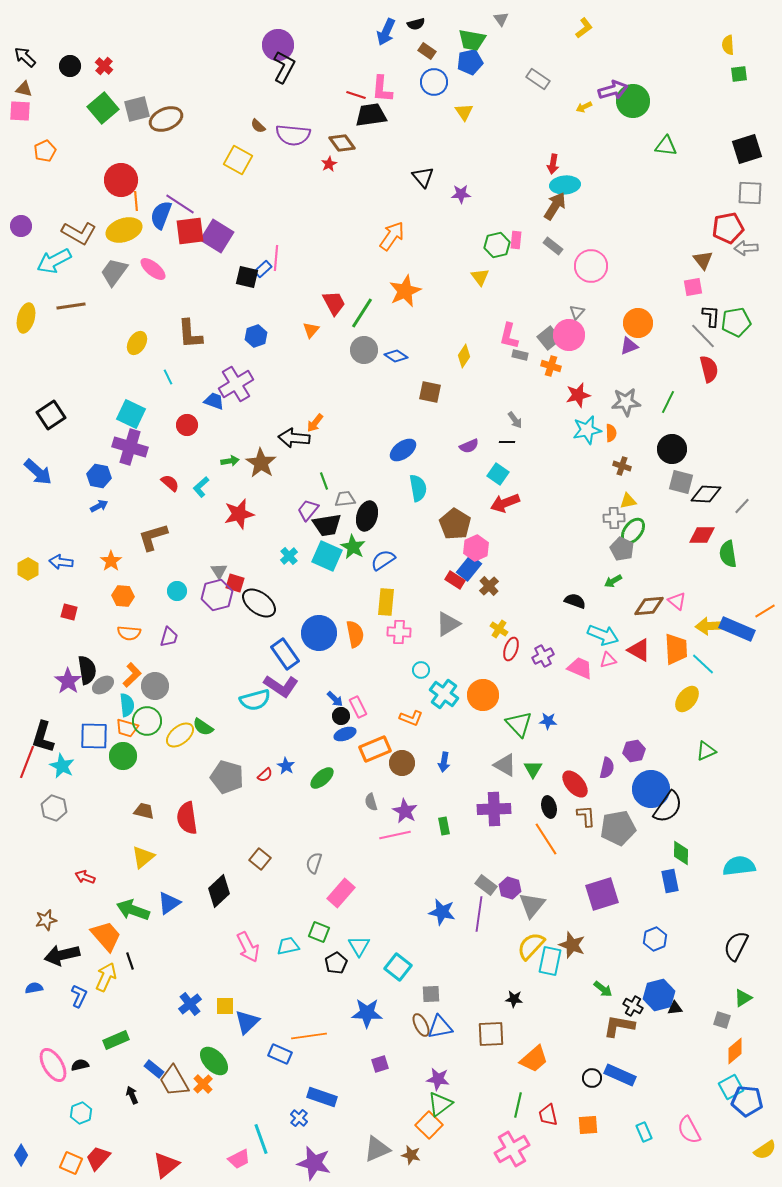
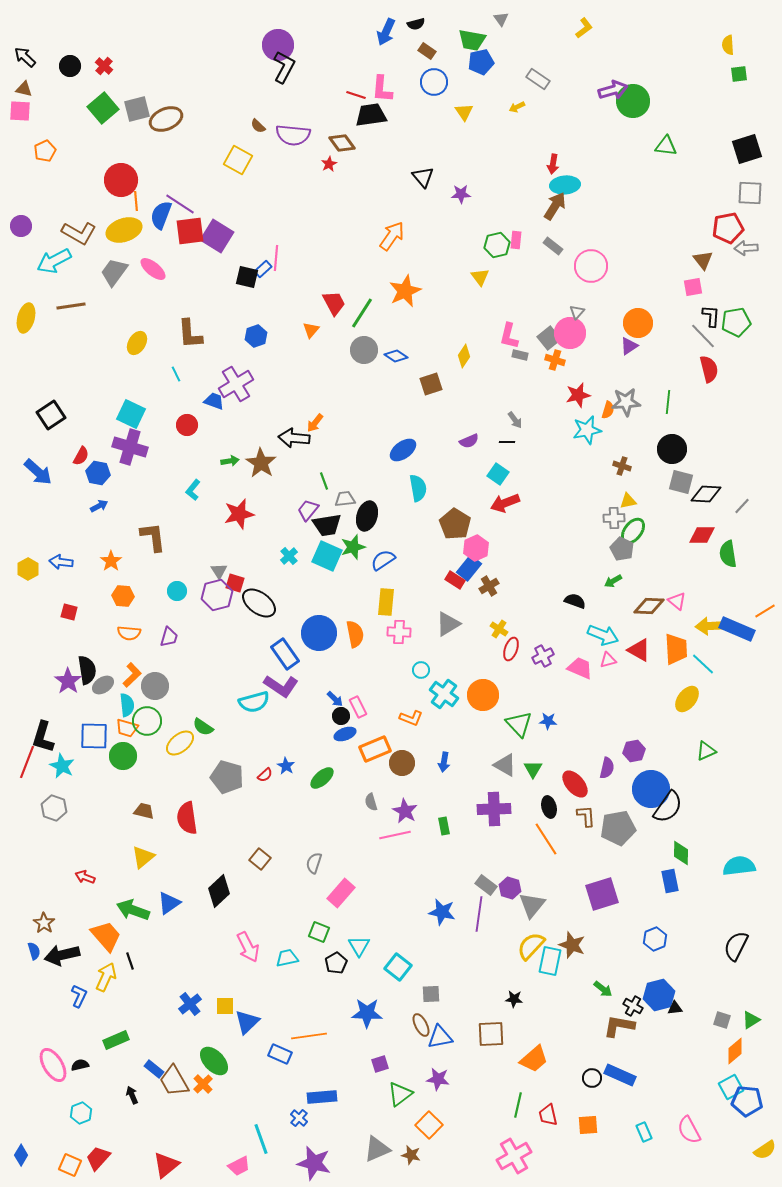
blue pentagon at (470, 62): moved 11 px right
yellow arrow at (584, 107): moved 67 px left
pink circle at (569, 335): moved 1 px right, 2 px up
purple triangle at (629, 346): rotated 12 degrees counterclockwise
orange cross at (551, 366): moved 4 px right, 6 px up
cyan line at (168, 377): moved 8 px right, 3 px up
brown square at (430, 392): moved 1 px right, 8 px up; rotated 30 degrees counterclockwise
green line at (668, 402): rotated 20 degrees counterclockwise
orange semicircle at (611, 433): moved 3 px left, 23 px up; rotated 18 degrees clockwise
purple semicircle at (469, 446): moved 5 px up
blue hexagon at (99, 476): moved 1 px left, 3 px up
red semicircle at (170, 483): moved 89 px left, 27 px up; rotated 78 degrees clockwise
cyan L-shape at (201, 487): moved 8 px left, 3 px down; rotated 10 degrees counterclockwise
brown L-shape at (153, 537): rotated 100 degrees clockwise
green star at (353, 547): rotated 25 degrees clockwise
brown cross at (489, 586): rotated 12 degrees clockwise
brown diamond at (649, 606): rotated 8 degrees clockwise
cyan semicircle at (255, 700): moved 1 px left, 2 px down
yellow ellipse at (180, 735): moved 8 px down
brown star at (46, 920): moved 2 px left, 3 px down; rotated 25 degrees counterclockwise
cyan trapezoid at (288, 946): moved 1 px left, 12 px down
blue semicircle at (34, 988): moved 37 px up; rotated 84 degrees clockwise
green triangle at (743, 998): moved 8 px right, 22 px down
blue triangle at (440, 1027): moved 10 px down
blue rectangle at (322, 1097): rotated 24 degrees counterclockwise
green triangle at (440, 1104): moved 40 px left, 10 px up
pink cross at (512, 1149): moved 2 px right, 7 px down
pink trapezoid at (239, 1159): moved 7 px down
orange square at (71, 1163): moved 1 px left, 2 px down
